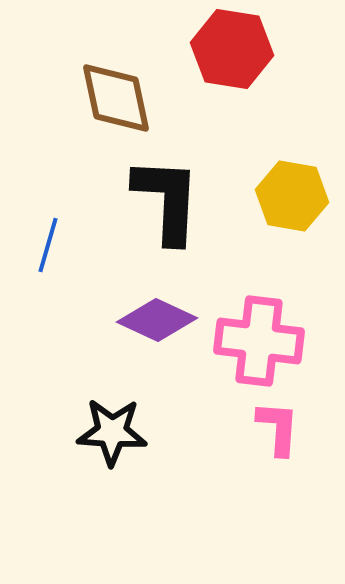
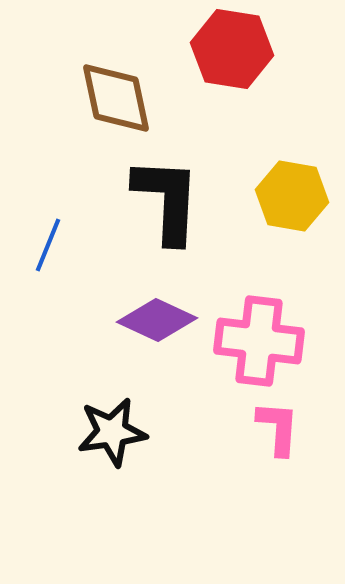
blue line: rotated 6 degrees clockwise
black star: rotated 12 degrees counterclockwise
